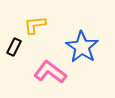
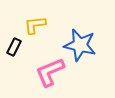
blue star: moved 2 px left, 2 px up; rotated 20 degrees counterclockwise
pink L-shape: rotated 60 degrees counterclockwise
